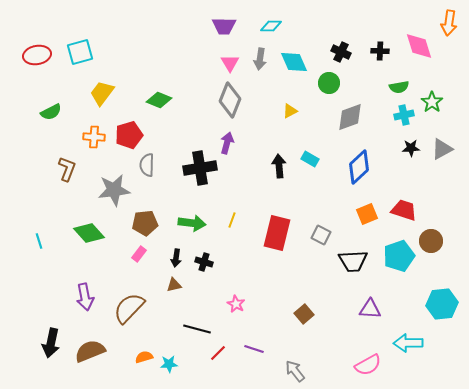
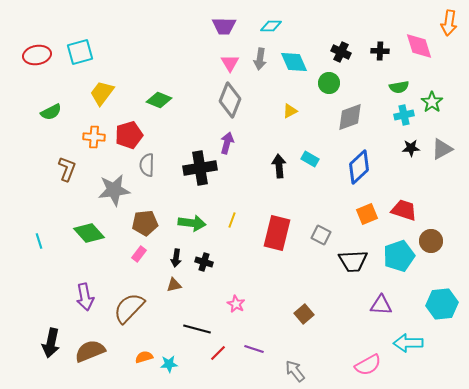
purple triangle at (370, 309): moved 11 px right, 4 px up
